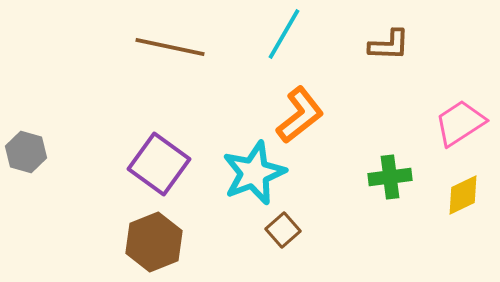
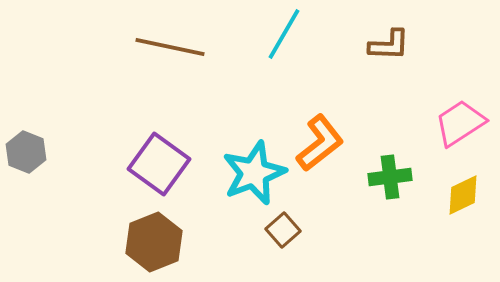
orange L-shape: moved 20 px right, 28 px down
gray hexagon: rotated 6 degrees clockwise
